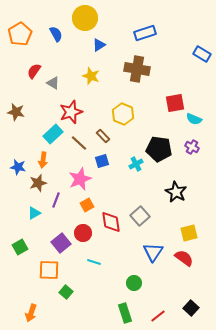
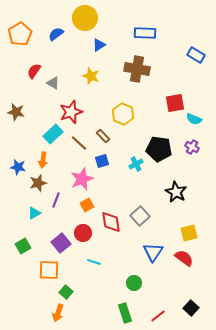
blue rectangle at (145, 33): rotated 20 degrees clockwise
blue semicircle at (56, 34): rotated 98 degrees counterclockwise
blue rectangle at (202, 54): moved 6 px left, 1 px down
pink star at (80, 179): moved 2 px right
green square at (20, 247): moved 3 px right, 1 px up
orange arrow at (31, 313): moved 27 px right
